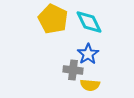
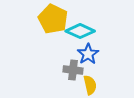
cyan diamond: moved 9 px left, 9 px down; rotated 40 degrees counterclockwise
yellow semicircle: rotated 108 degrees counterclockwise
